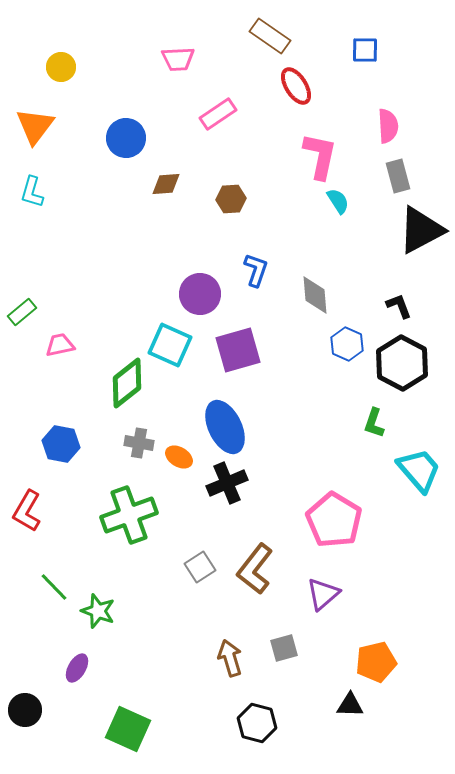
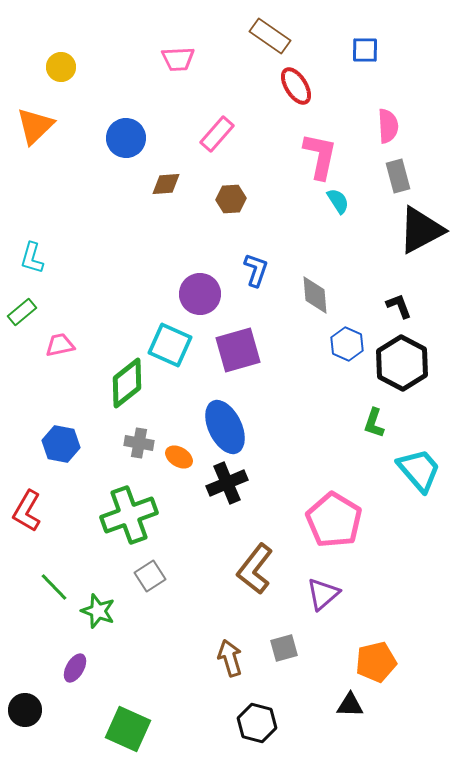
pink rectangle at (218, 114): moved 1 px left, 20 px down; rotated 15 degrees counterclockwise
orange triangle at (35, 126): rotated 9 degrees clockwise
cyan L-shape at (32, 192): moved 66 px down
gray square at (200, 567): moved 50 px left, 9 px down
purple ellipse at (77, 668): moved 2 px left
